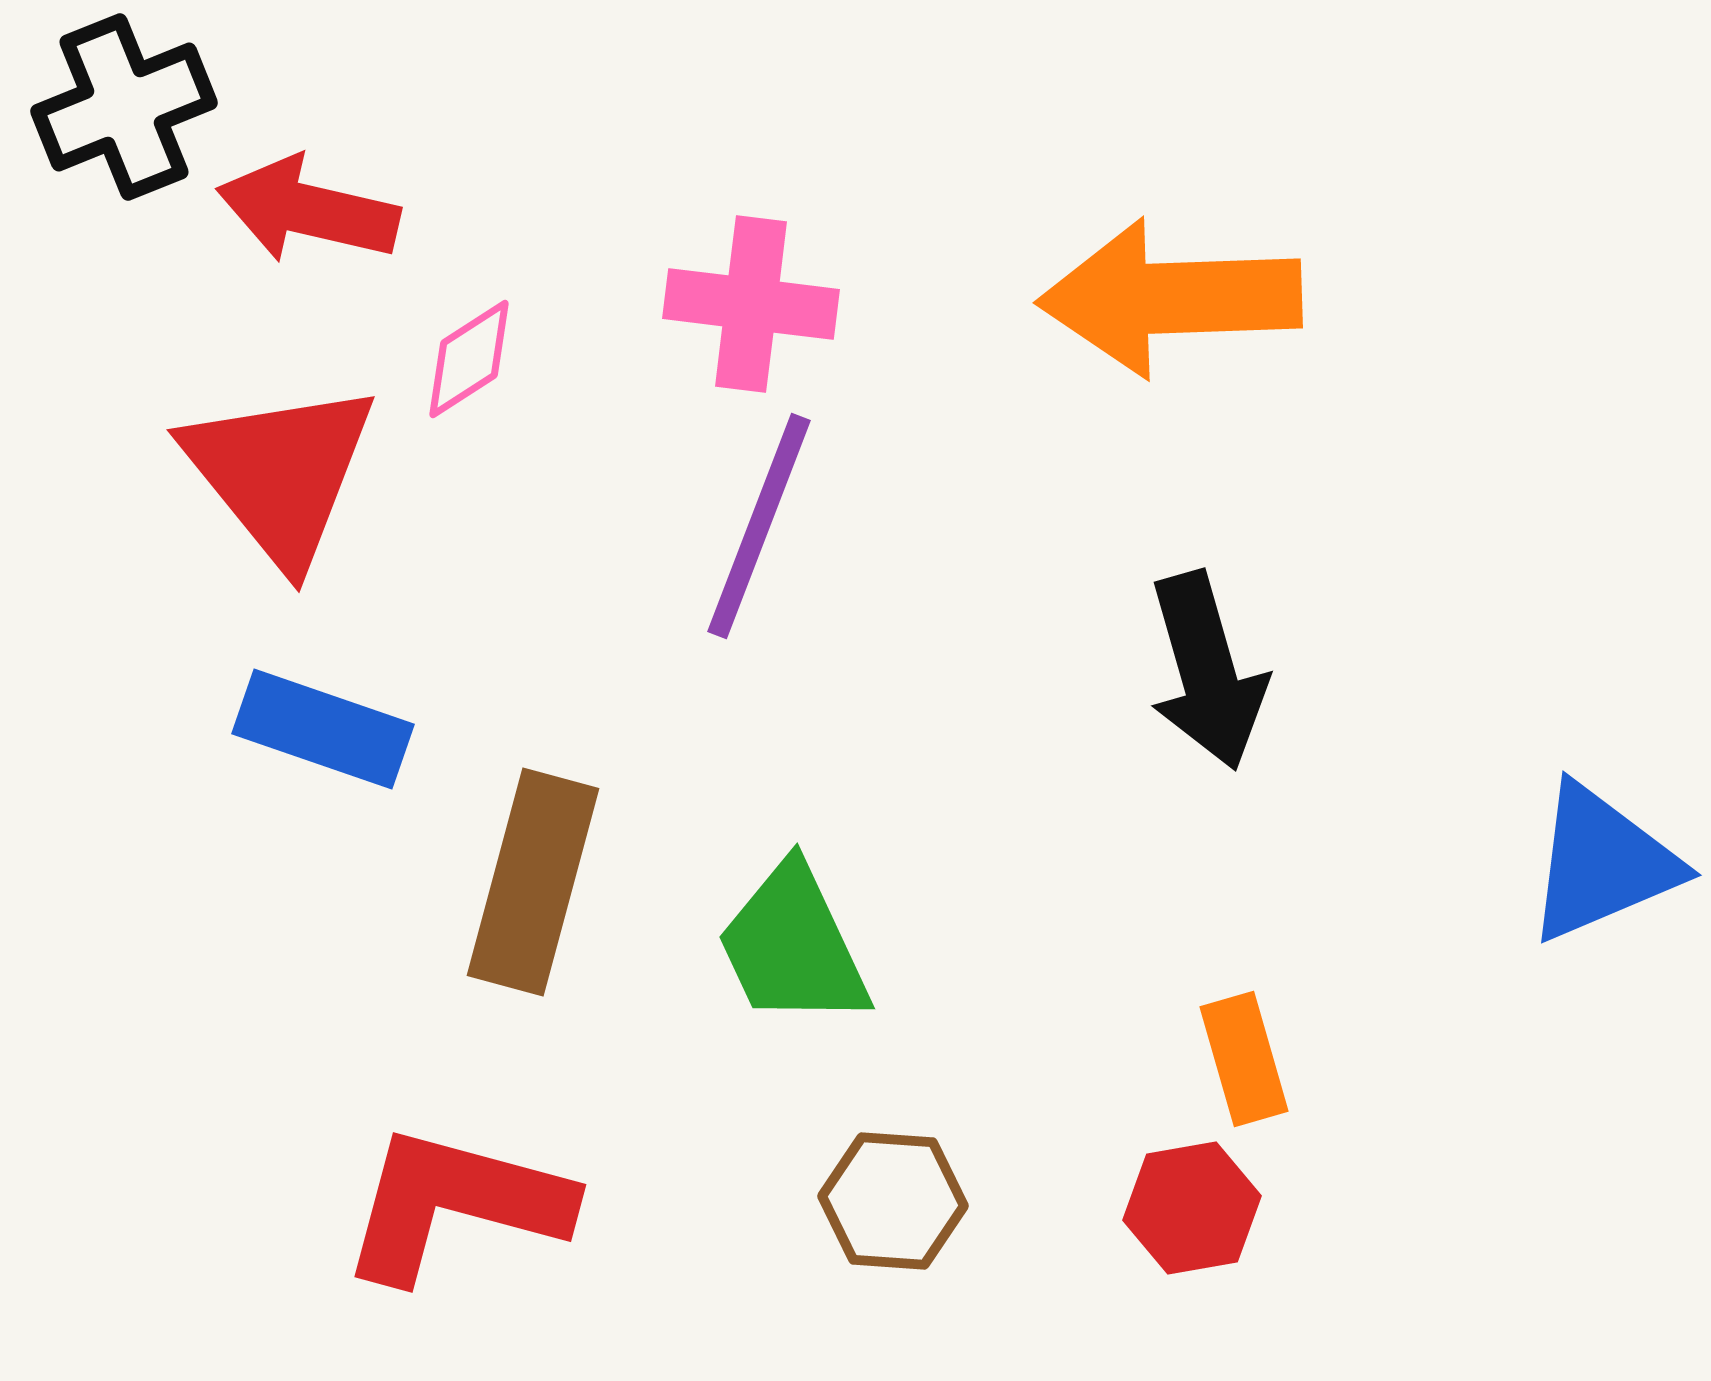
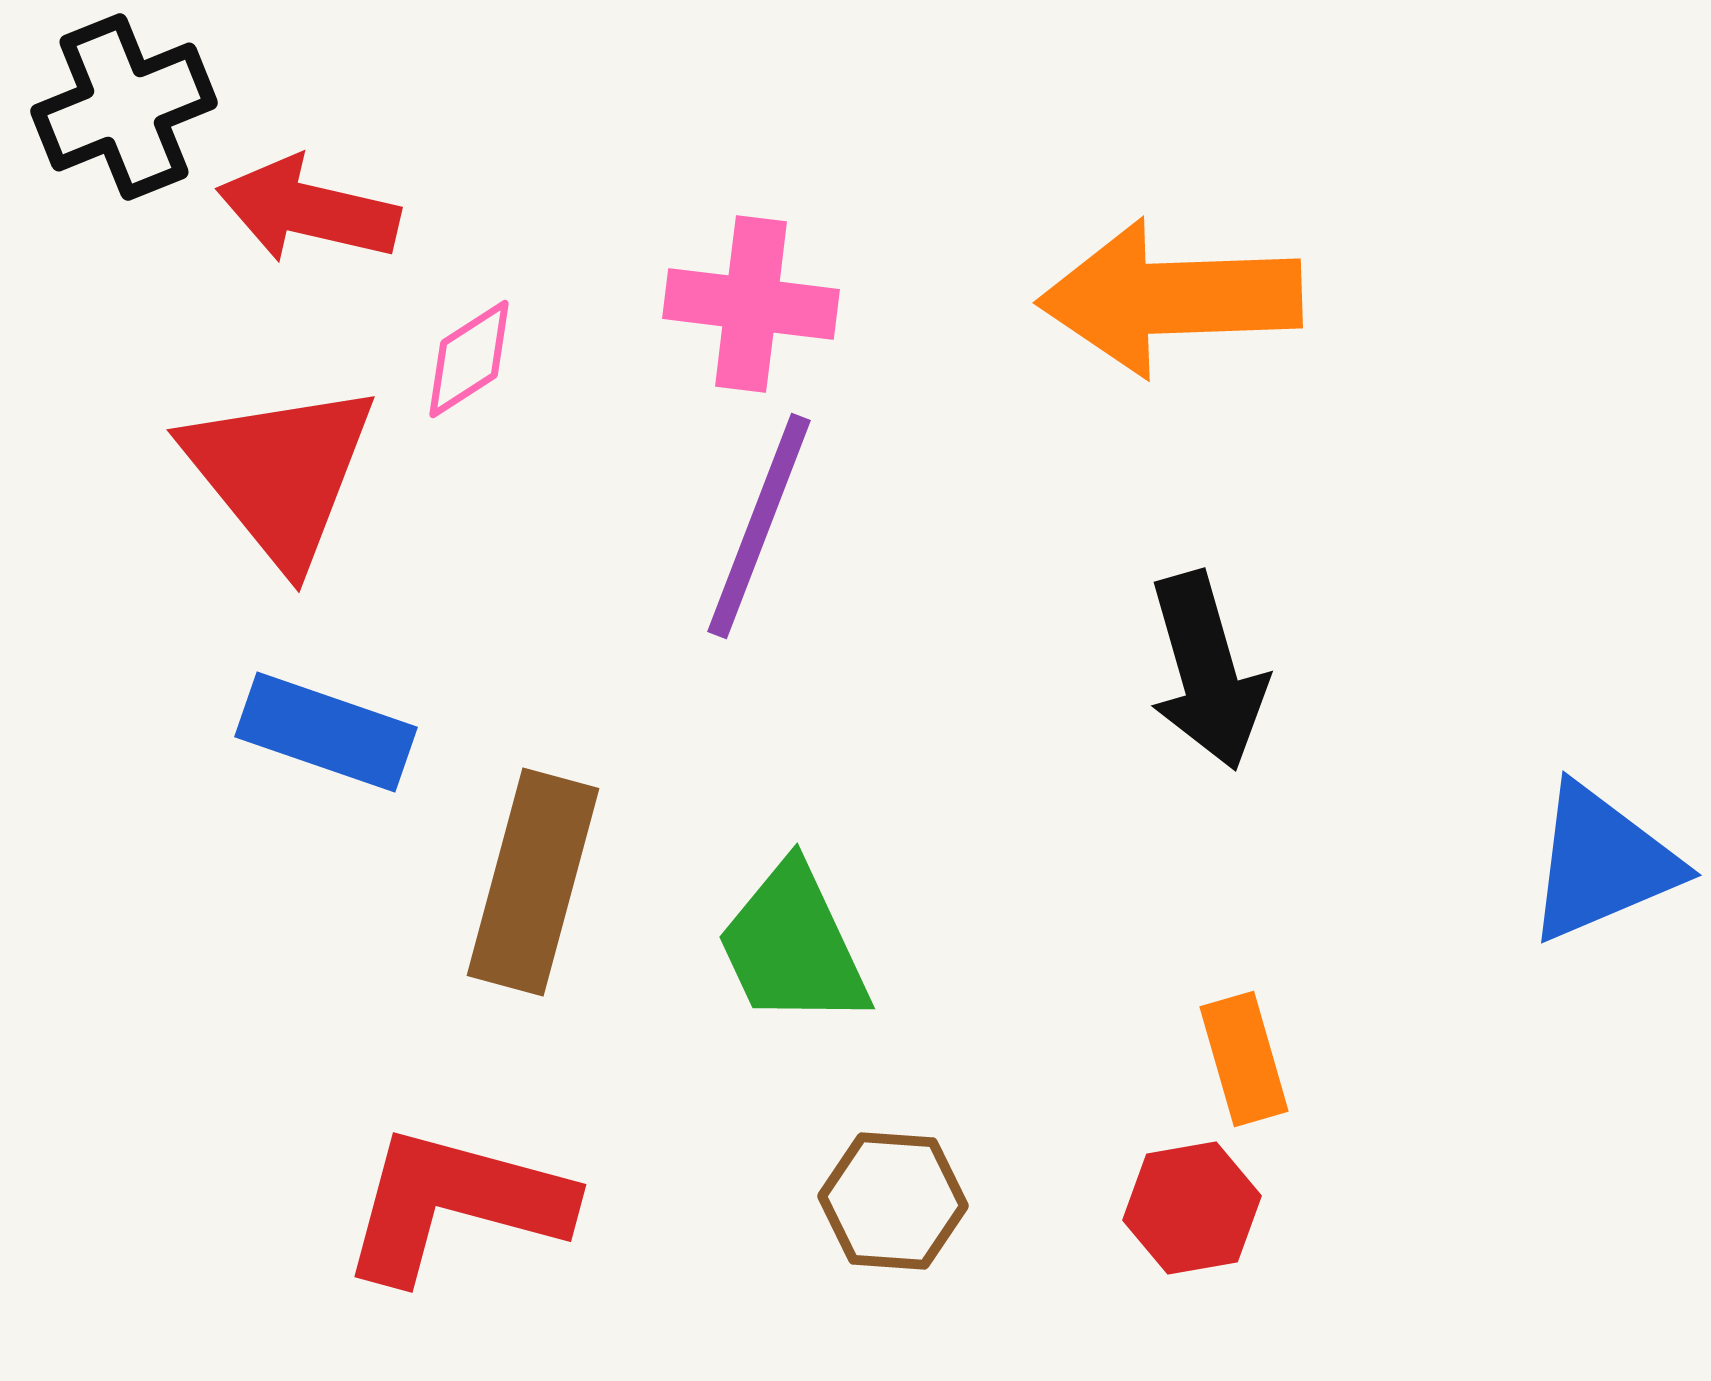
blue rectangle: moved 3 px right, 3 px down
